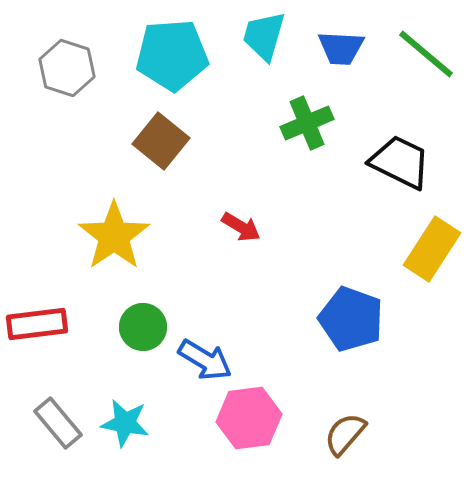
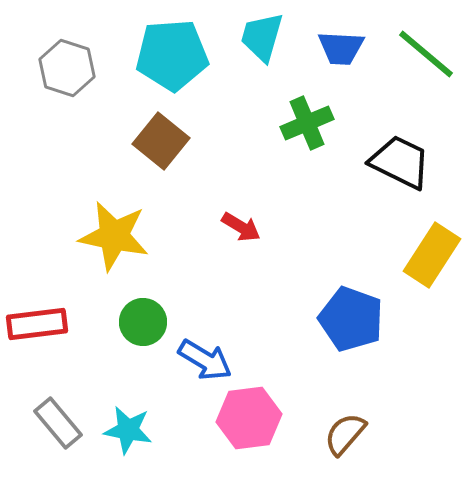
cyan trapezoid: moved 2 px left, 1 px down
yellow star: rotated 26 degrees counterclockwise
yellow rectangle: moved 6 px down
green circle: moved 5 px up
cyan star: moved 3 px right, 7 px down
